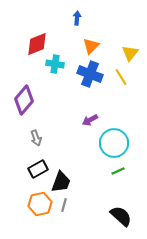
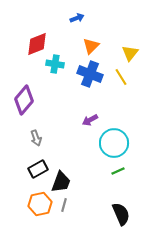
blue arrow: rotated 64 degrees clockwise
black semicircle: moved 2 px up; rotated 25 degrees clockwise
